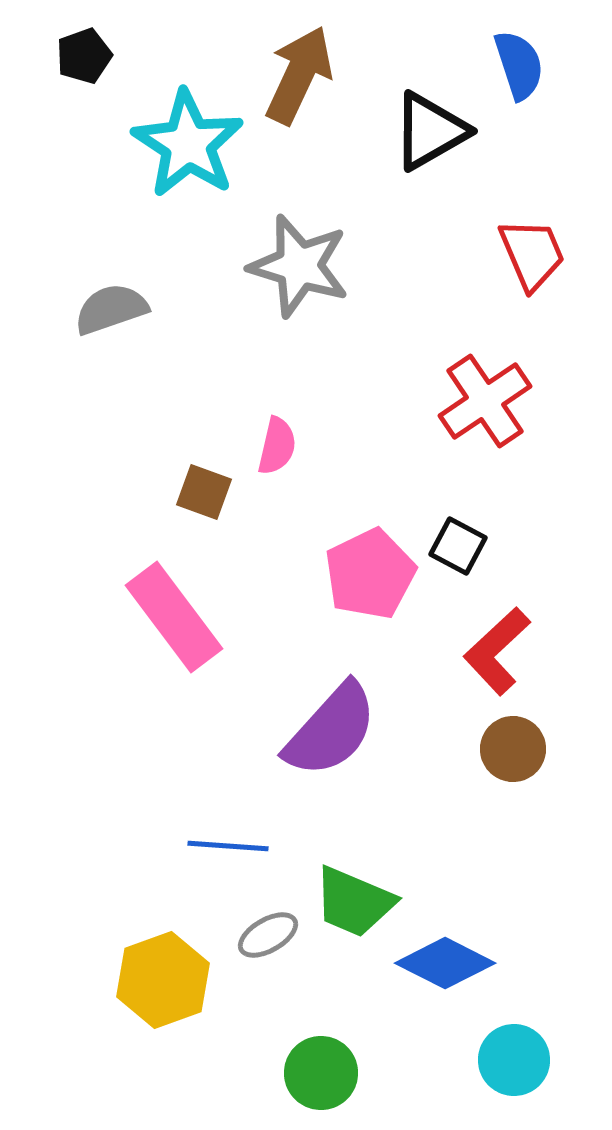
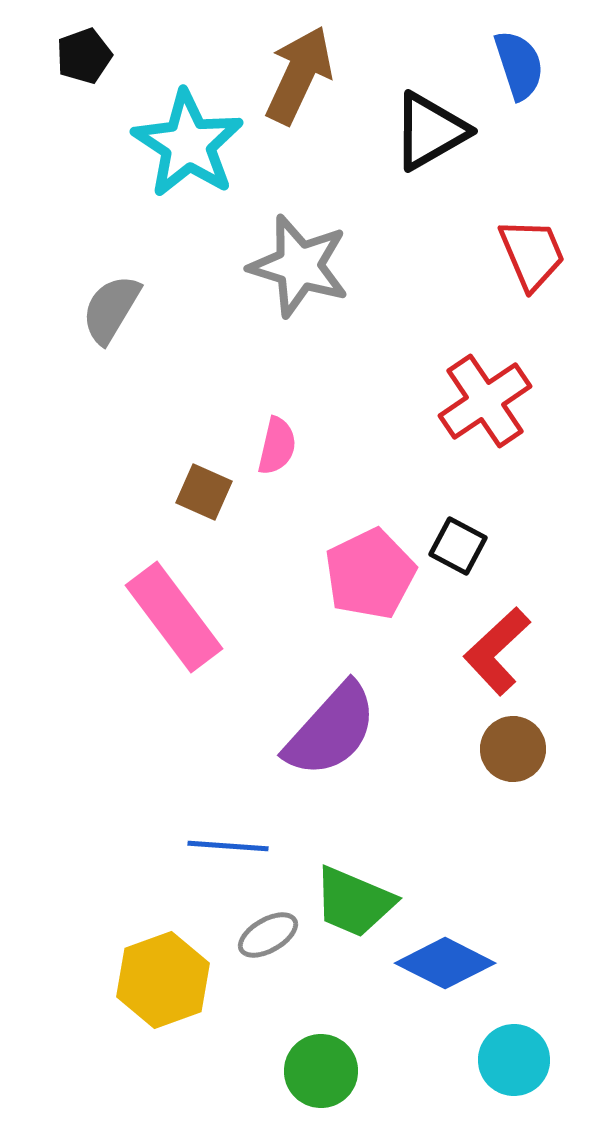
gray semicircle: rotated 40 degrees counterclockwise
brown square: rotated 4 degrees clockwise
green circle: moved 2 px up
